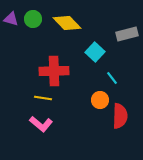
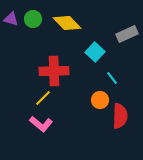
gray rectangle: rotated 10 degrees counterclockwise
yellow line: rotated 54 degrees counterclockwise
